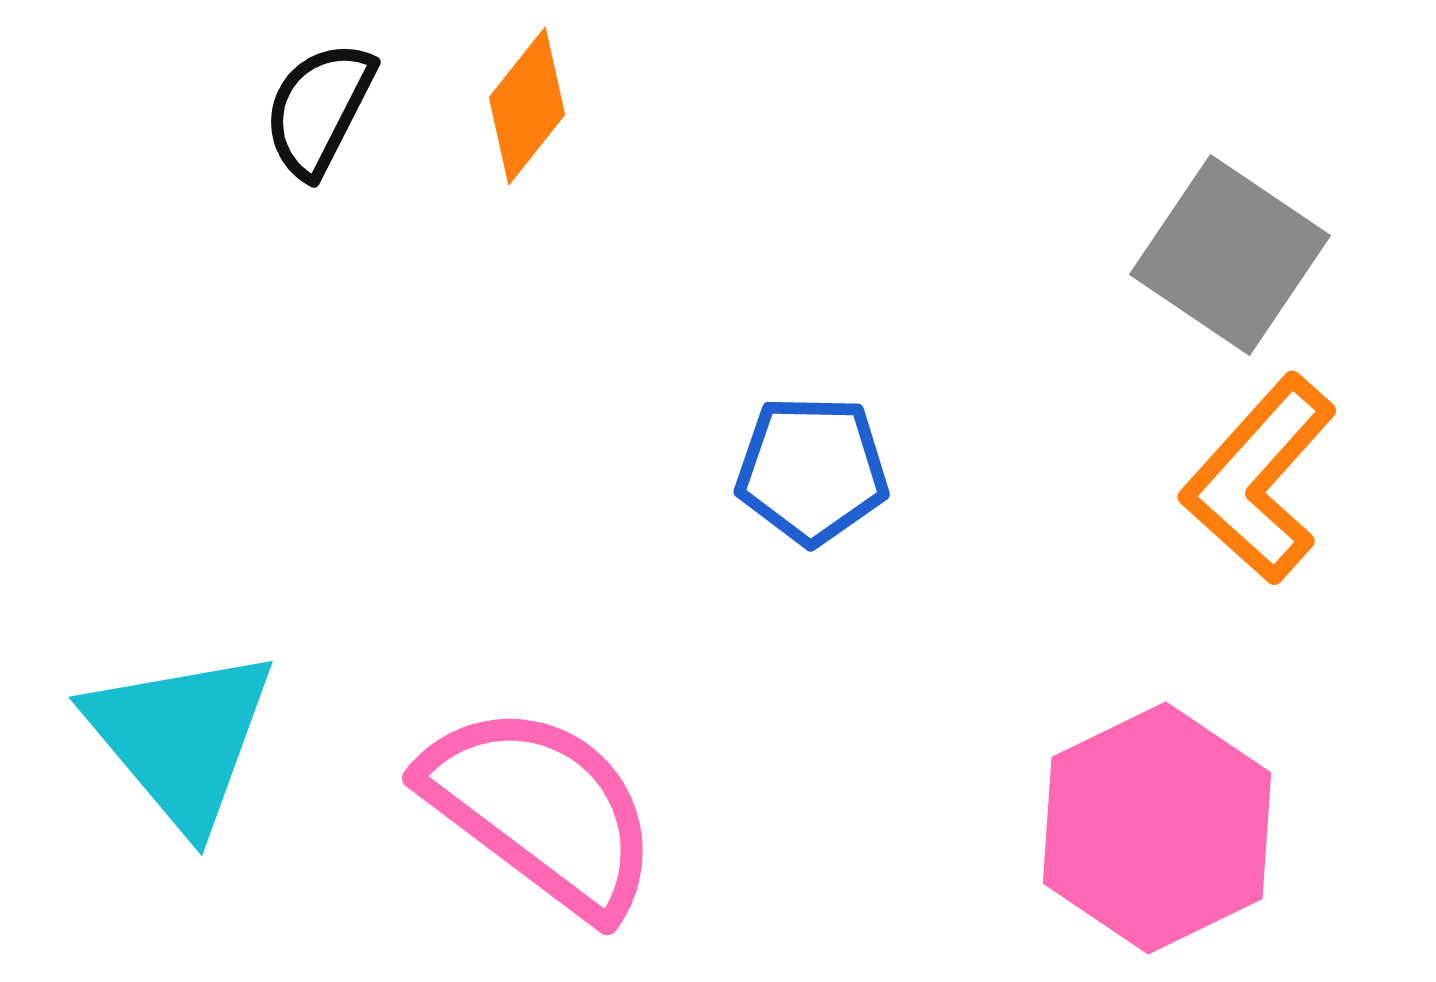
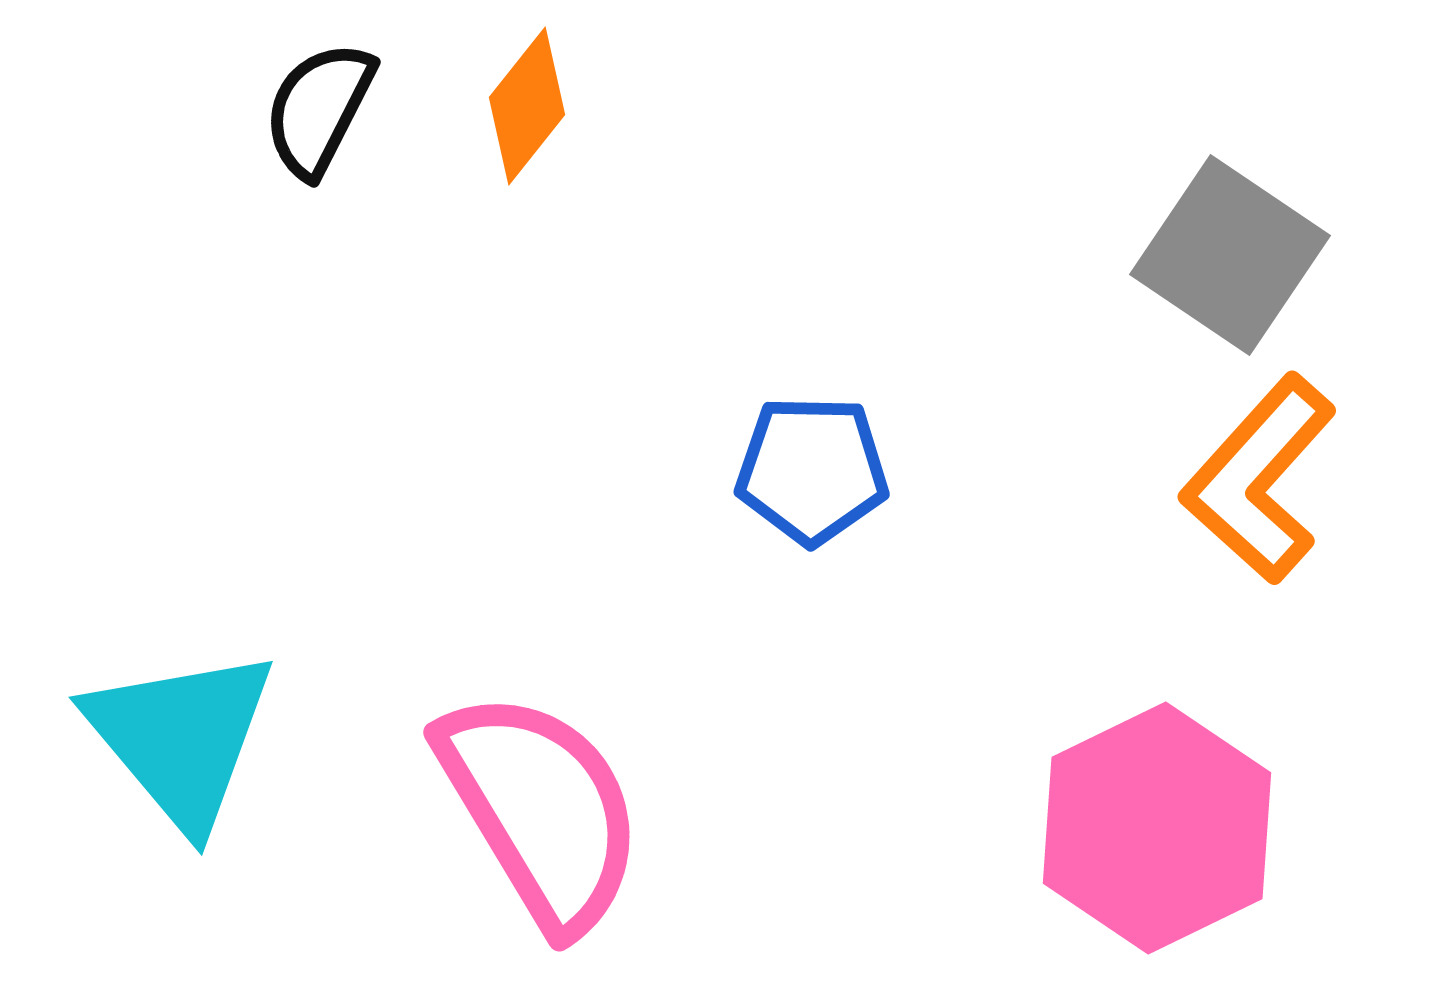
pink semicircle: rotated 22 degrees clockwise
